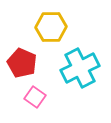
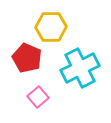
red pentagon: moved 5 px right, 5 px up
pink square: moved 3 px right; rotated 15 degrees clockwise
